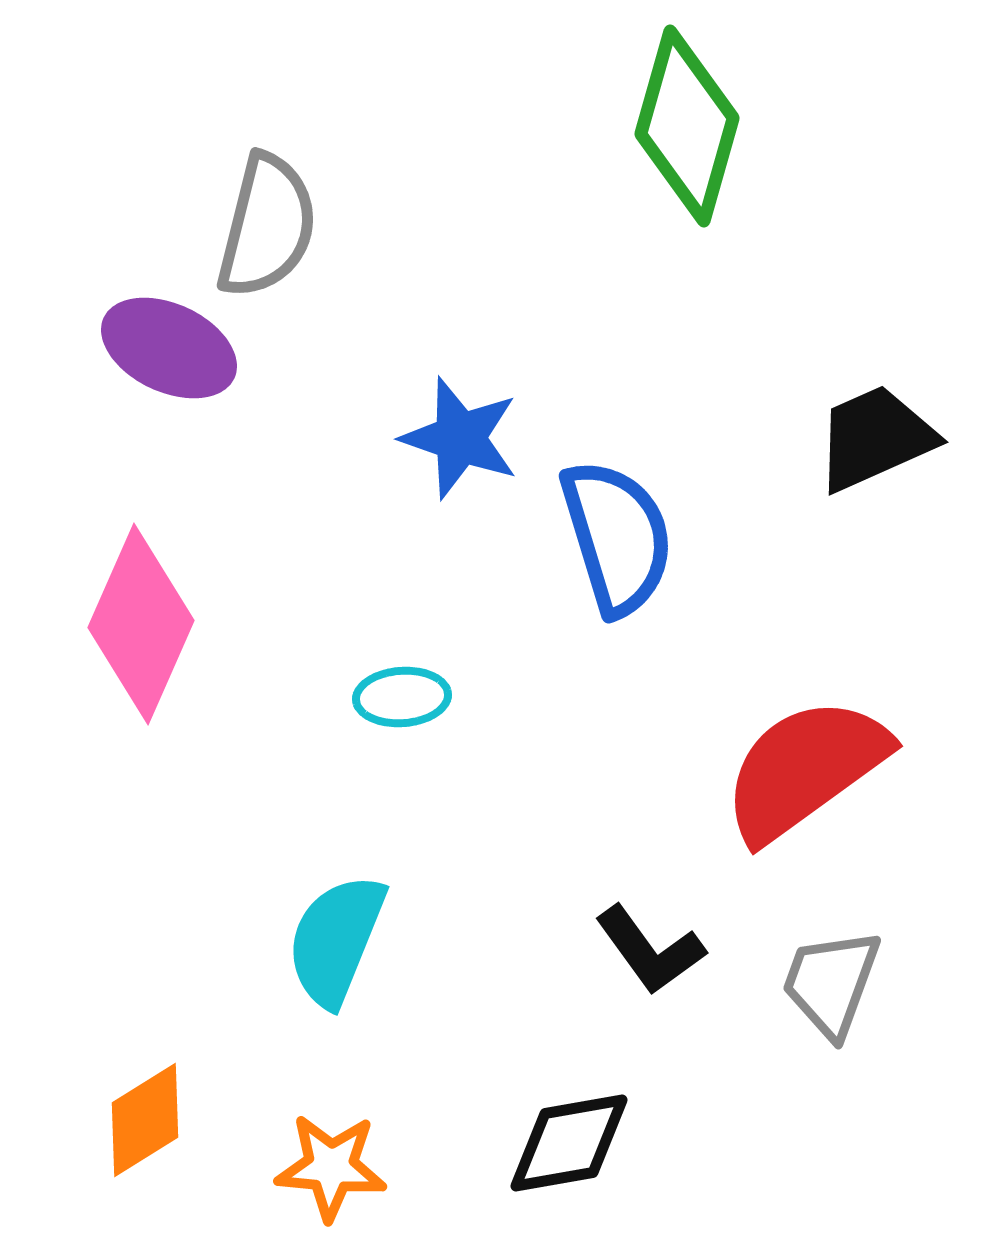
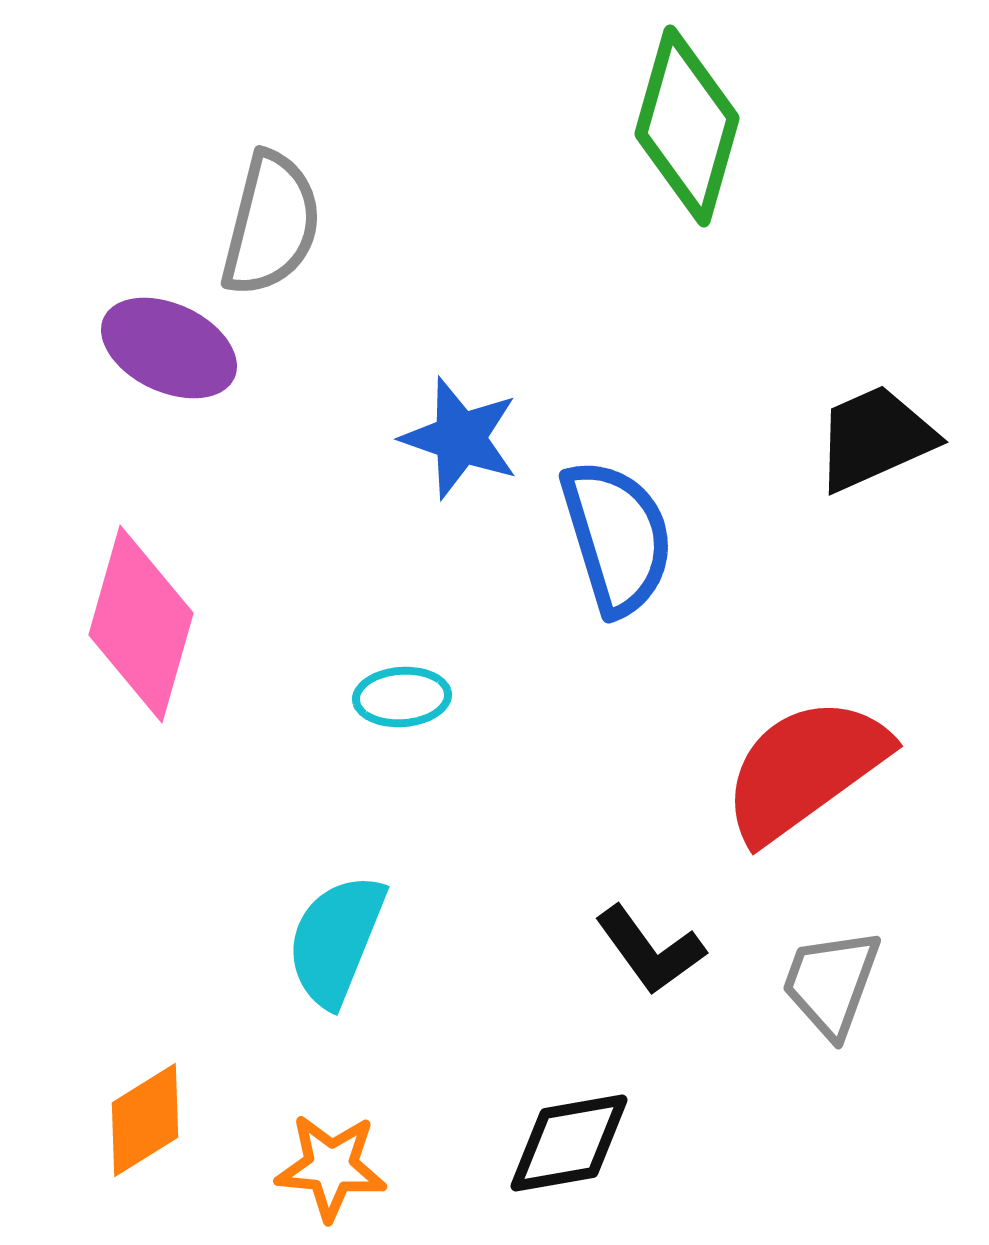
gray semicircle: moved 4 px right, 2 px up
pink diamond: rotated 8 degrees counterclockwise
